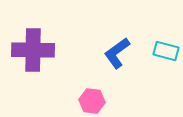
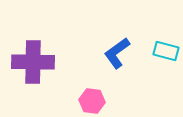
purple cross: moved 12 px down
